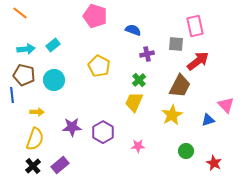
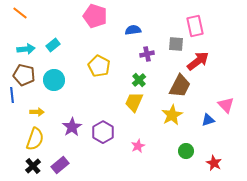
blue semicircle: rotated 28 degrees counterclockwise
purple star: rotated 30 degrees counterclockwise
pink star: rotated 24 degrees counterclockwise
